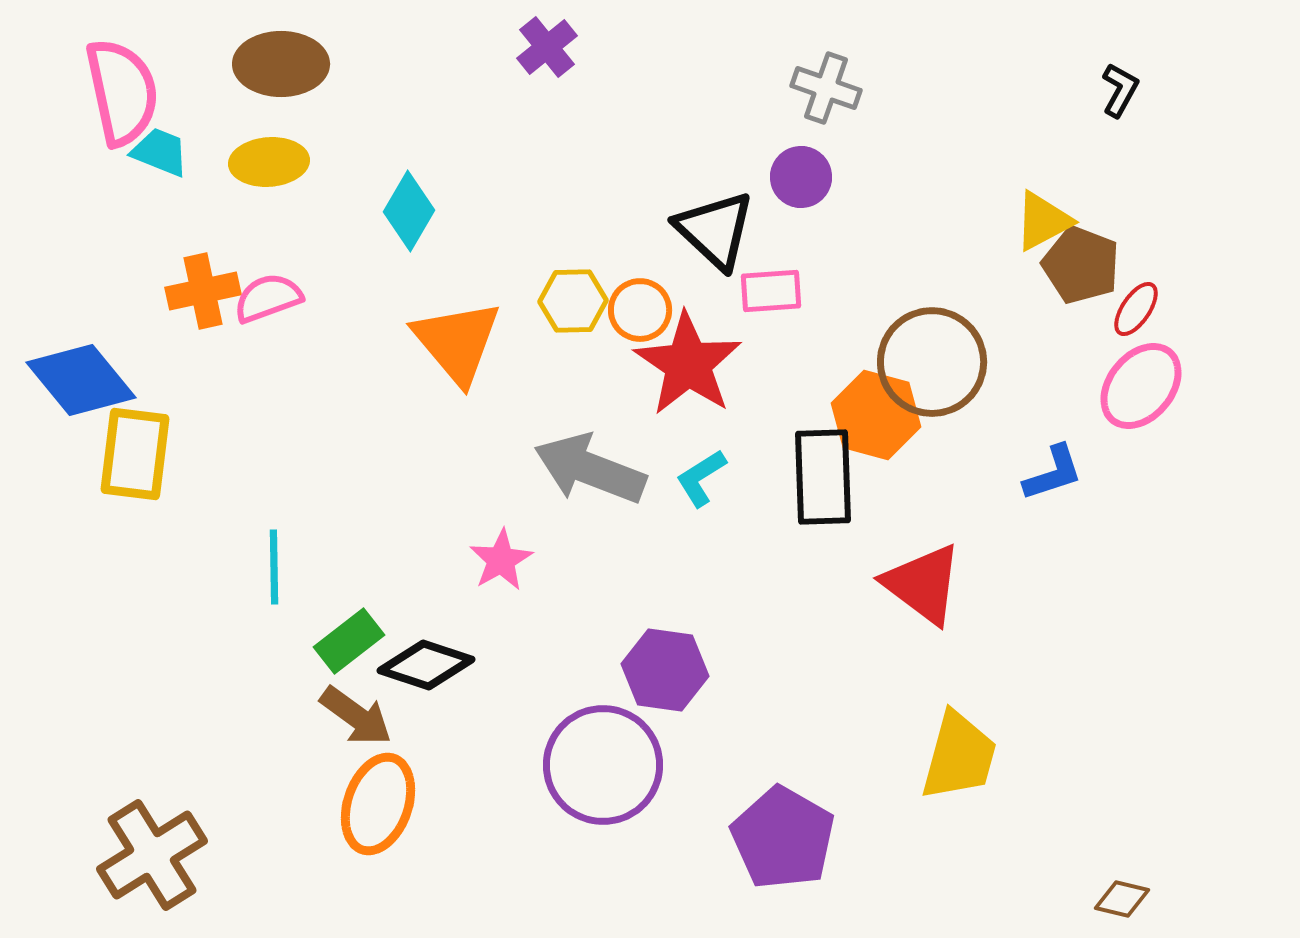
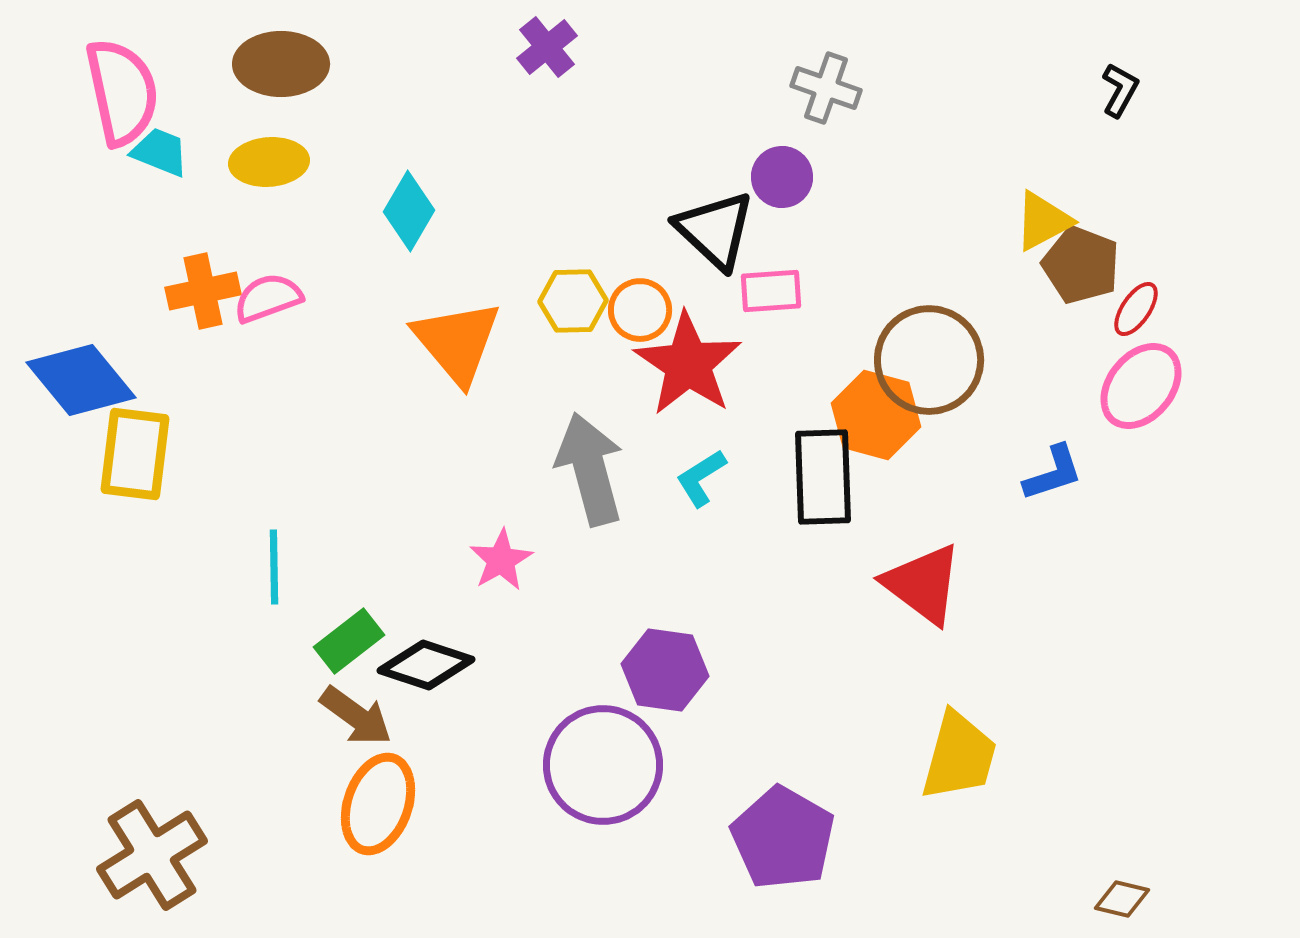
purple circle at (801, 177): moved 19 px left
brown circle at (932, 362): moved 3 px left, 2 px up
gray arrow at (590, 469): rotated 54 degrees clockwise
